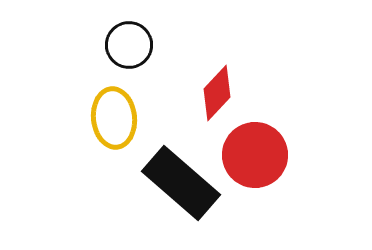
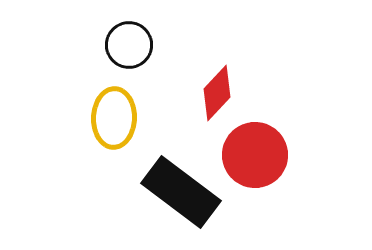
yellow ellipse: rotated 8 degrees clockwise
black rectangle: moved 9 px down; rotated 4 degrees counterclockwise
